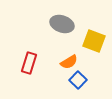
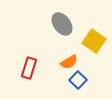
gray ellipse: rotated 35 degrees clockwise
yellow square: rotated 15 degrees clockwise
red rectangle: moved 5 px down
